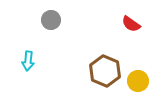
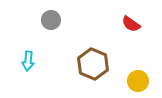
brown hexagon: moved 12 px left, 7 px up
